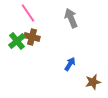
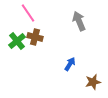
gray arrow: moved 8 px right, 3 px down
brown cross: moved 3 px right
